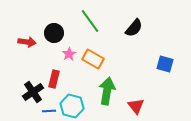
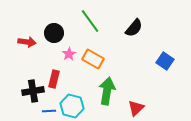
blue square: moved 3 px up; rotated 18 degrees clockwise
black cross: moved 1 px up; rotated 25 degrees clockwise
red triangle: moved 2 px down; rotated 24 degrees clockwise
